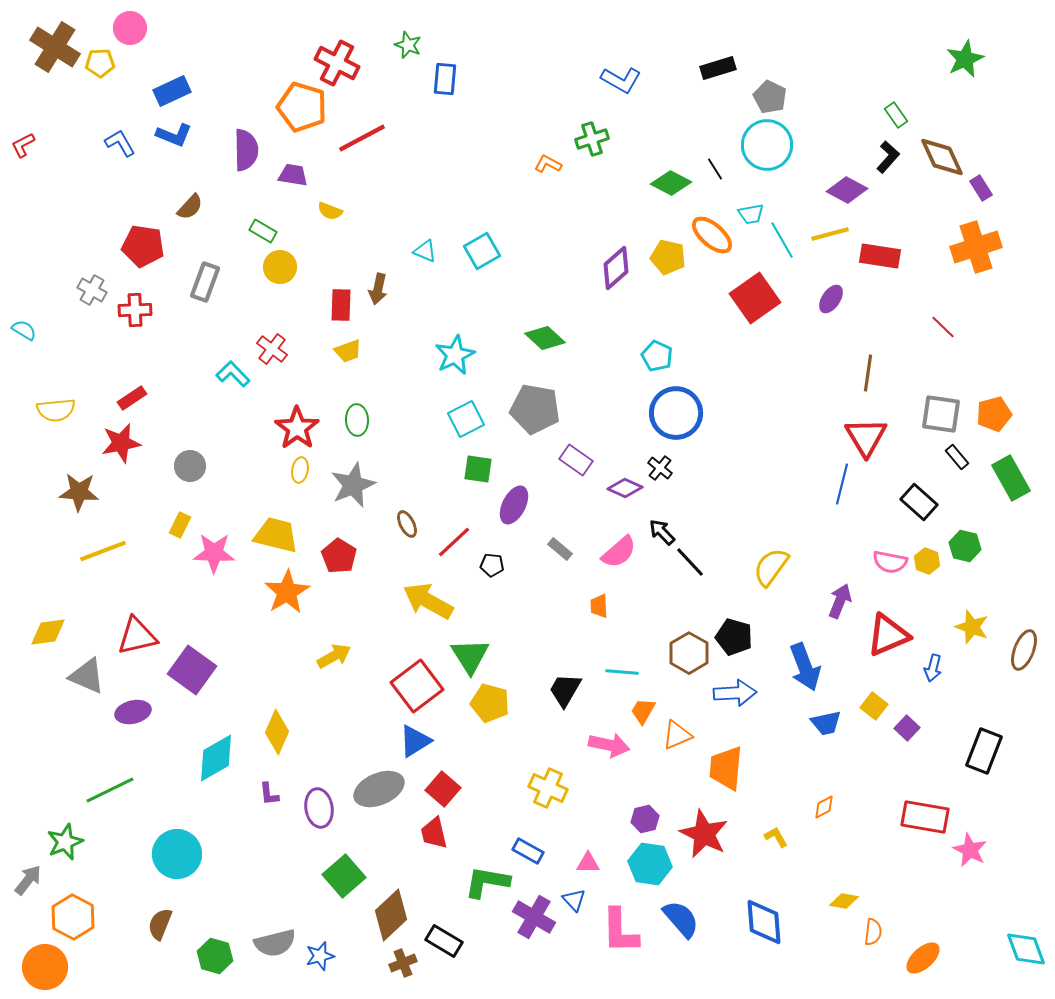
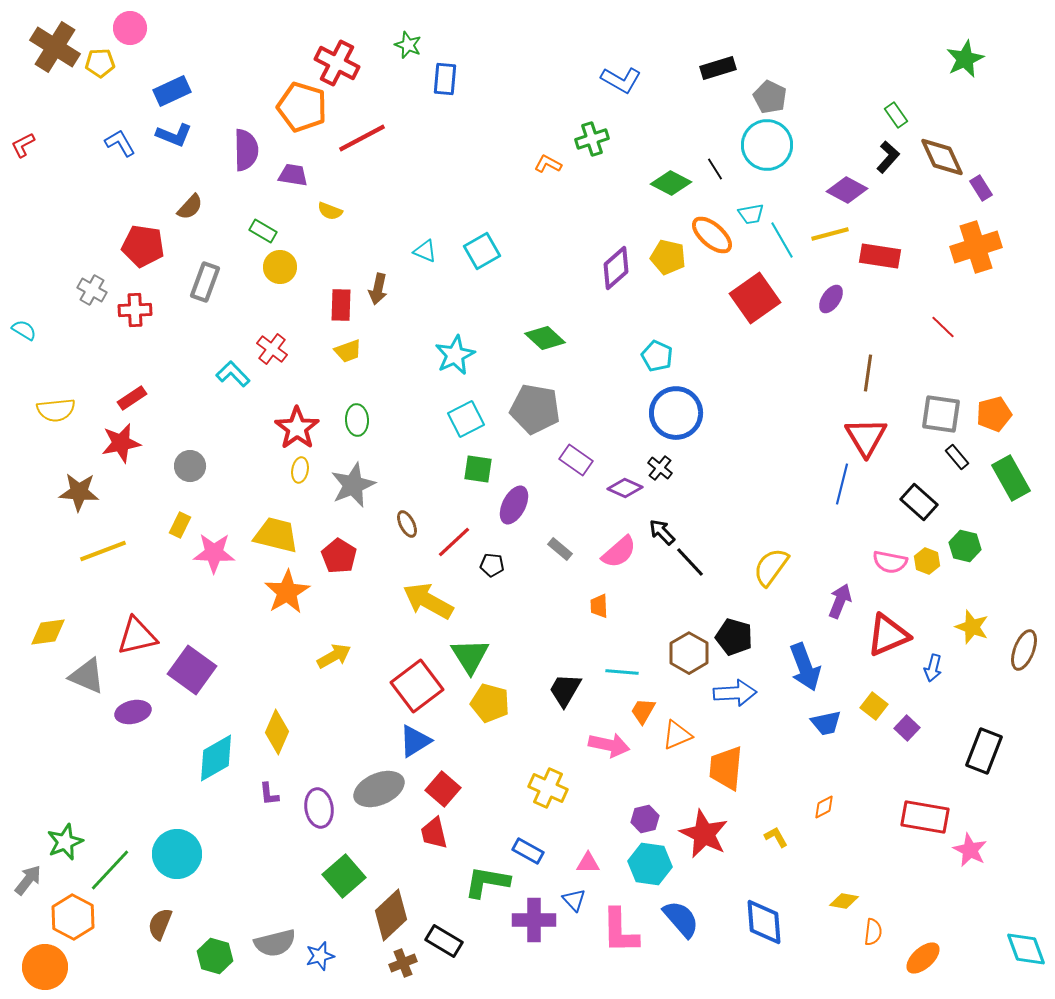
green line at (110, 790): moved 80 px down; rotated 21 degrees counterclockwise
purple cross at (534, 917): moved 3 px down; rotated 30 degrees counterclockwise
